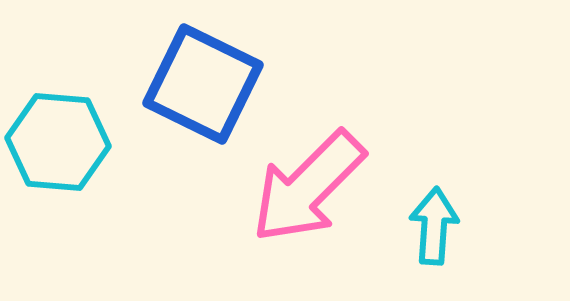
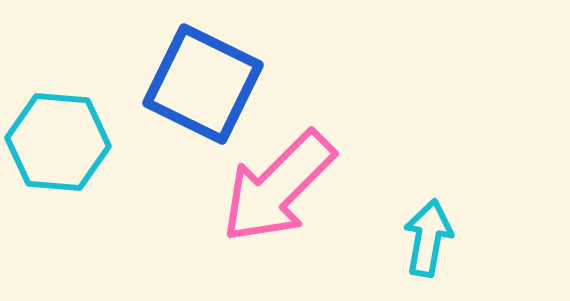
pink arrow: moved 30 px left
cyan arrow: moved 6 px left, 12 px down; rotated 6 degrees clockwise
